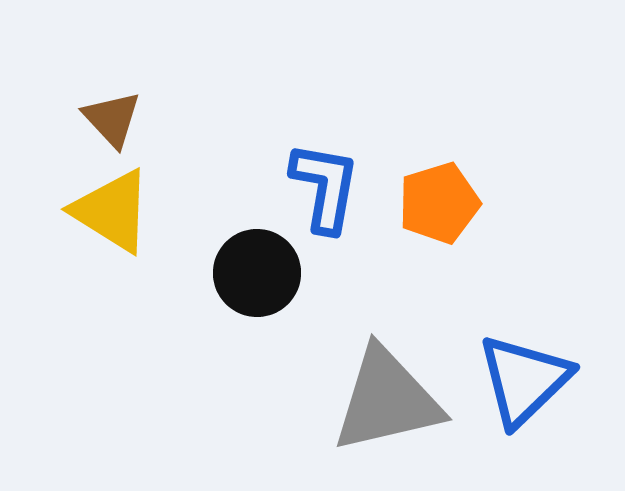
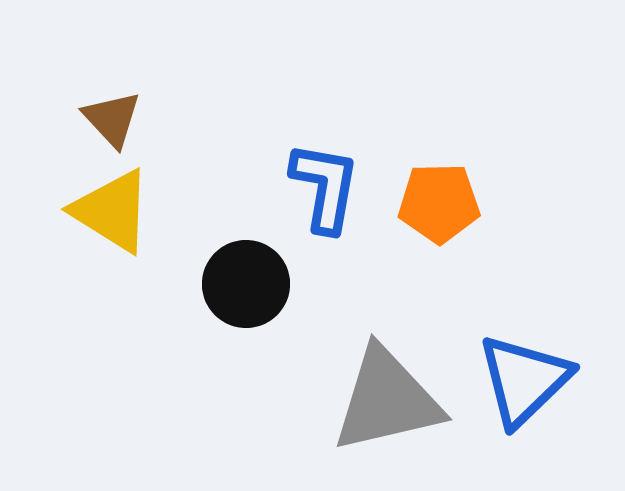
orange pentagon: rotated 16 degrees clockwise
black circle: moved 11 px left, 11 px down
